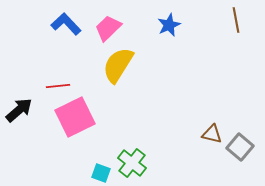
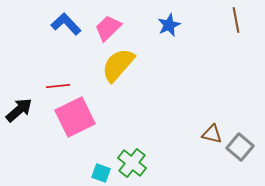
yellow semicircle: rotated 9 degrees clockwise
